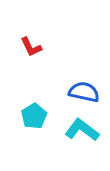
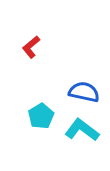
red L-shape: rotated 75 degrees clockwise
cyan pentagon: moved 7 px right
